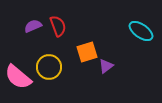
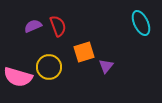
cyan ellipse: moved 8 px up; rotated 30 degrees clockwise
orange square: moved 3 px left
purple triangle: rotated 14 degrees counterclockwise
pink semicircle: rotated 24 degrees counterclockwise
